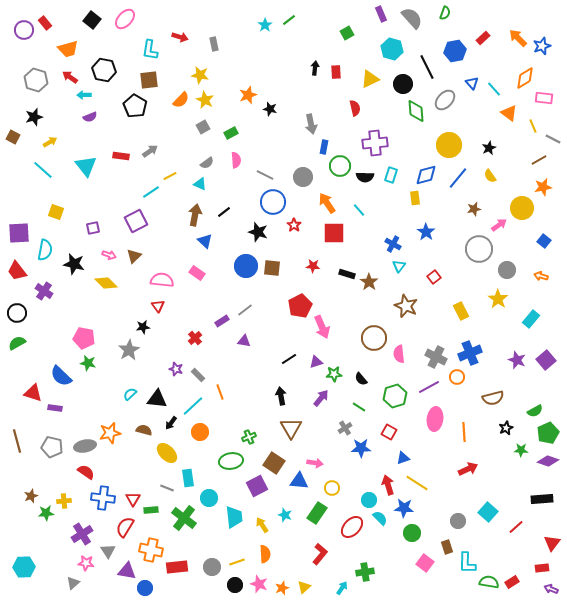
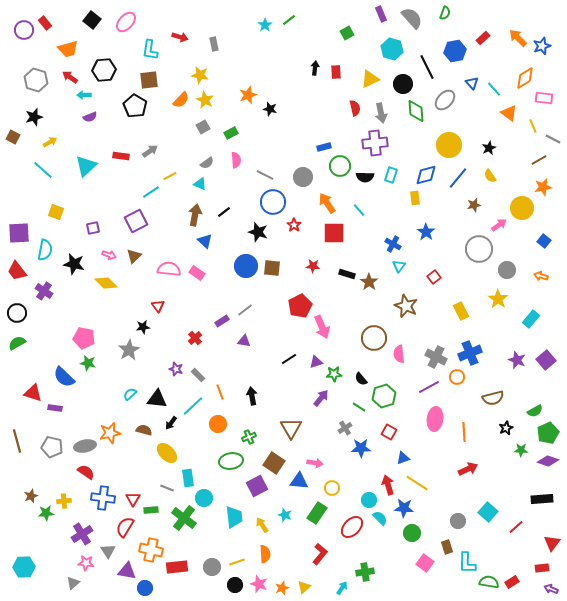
pink ellipse at (125, 19): moved 1 px right, 3 px down
black hexagon at (104, 70): rotated 15 degrees counterclockwise
gray arrow at (311, 124): moved 70 px right, 11 px up
blue rectangle at (324, 147): rotated 64 degrees clockwise
cyan triangle at (86, 166): rotated 25 degrees clockwise
brown star at (474, 209): moved 4 px up
pink semicircle at (162, 280): moved 7 px right, 11 px up
blue semicircle at (61, 376): moved 3 px right, 1 px down
black arrow at (281, 396): moved 29 px left
green hexagon at (395, 396): moved 11 px left
orange circle at (200, 432): moved 18 px right, 8 px up
cyan circle at (209, 498): moved 5 px left
